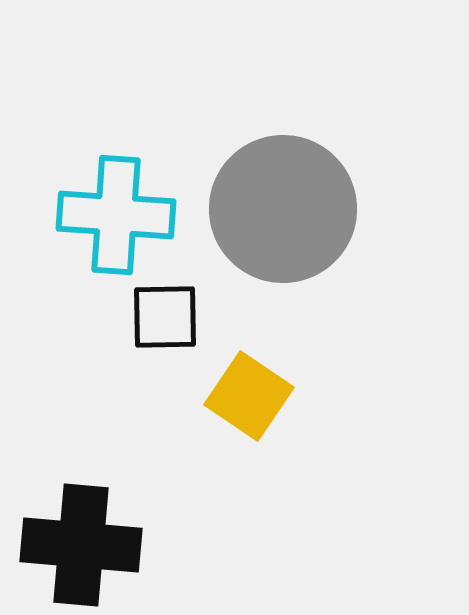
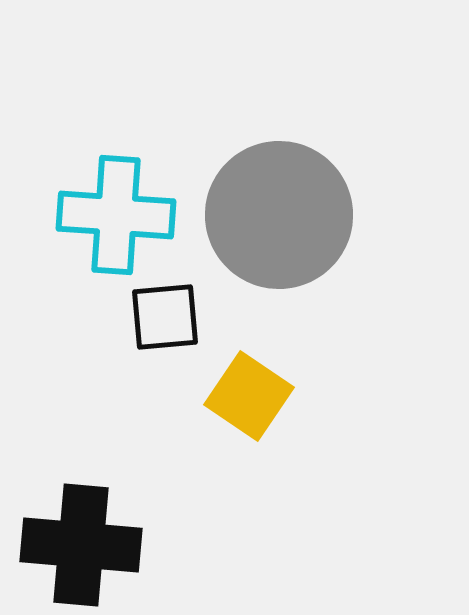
gray circle: moved 4 px left, 6 px down
black square: rotated 4 degrees counterclockwise
